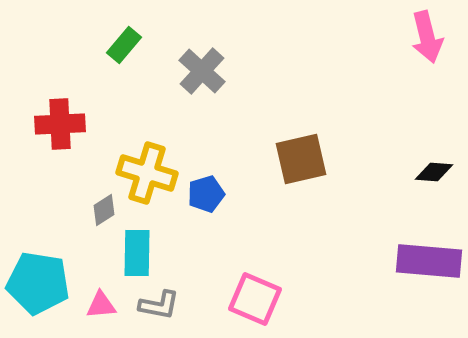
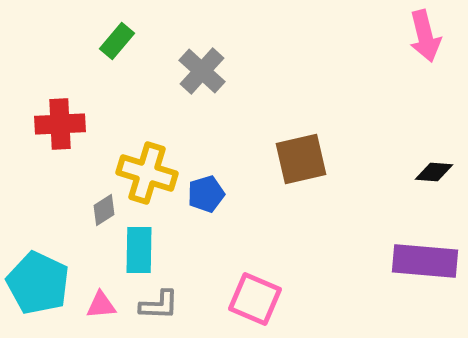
pink arrow: moved 2 px left, 1 px up
green rectangle: moved 7 px left, 4 px up
cyan rectangle: moved 2 px right, 3 px up
purple rectangle: moved 4 px left
cyan pentagon: rotated 16 degrees clockwise
gray L-shape: rotated 9 degrees counterclockwise
